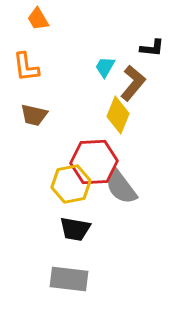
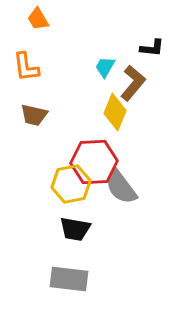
yellow diamond: moved 3 px left, 3 px up
